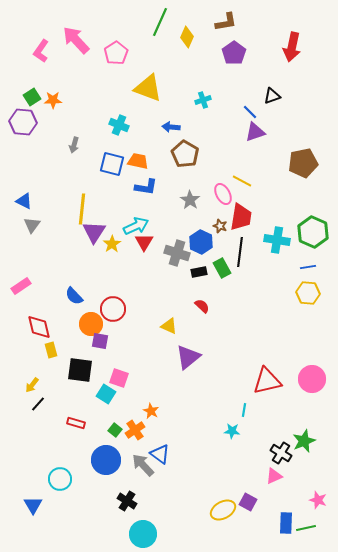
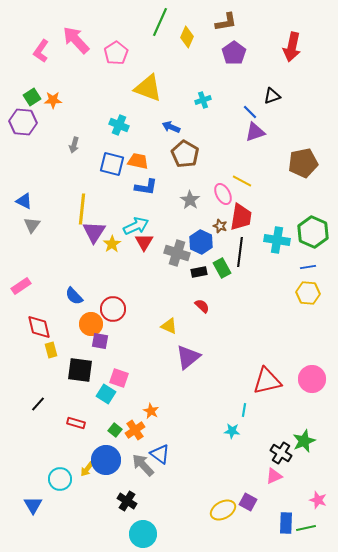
blue arrow at (171, 127): rotated 18 degrees clockwise
yellow arrow at (32, 385): moved 55 px right, 84 px down
